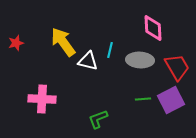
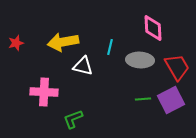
yellow arrow: rotated 64 degrees counterclockwise
cyan line: moved 3 px up
white triangle: moved 5 px left, 5 px down
pink cross: moved 2 px right, 7 px up
green L-shape: moved 25 px left
